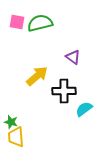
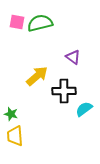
green star: moved 8 px up
yellow trapezoid: moved 1 px left, 1 px up
